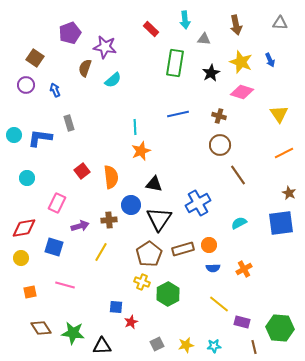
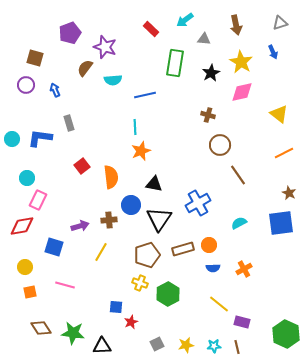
cyan arrow at (185, 20): rotated 60 degrees clockwise
gray triangle at (280, 23): rotated 21 degrees counterclockwise
purple star at (105, 47): rotated 10 degrees clockwise
brown square at (35, 58): rotated 18 degrees counterclockwise
blue arrow at (270, 60): moved 3 px right, 8 px up
yellow star at (241, 62): rotated 10 degrees clockwise
brown semicircle at (85, 68): rotated 18 degrees clockwise
cyan semicircle at (113, 80): rotated 36 degrees clockwise
pink diamond at (242, 92): rotated 30 degrees counterclockwise
blue line at (178, 114): moved 33 px left, 19 px up
yellow triangle at (279, 114): rotated 18 degrees counterclockwise
brown cross at (219, 116): moved 11 px left, 1 px up
cyan circle at (14, 135): moved 2 px left, 4 px down
red square at (82, 171): moved 5 px up
pink rectangle at (57, 203): moved 19 px left, 3 px up
red diamond at (24, 228): moved 2 px left, 2 px up
brown pentagon at (149, 254): moved 2 px left, 1 px down; rotated 15 degrees clockwise
yellow circle at (21, 258): moved 4 px right, 9 px down
yellow cross at (142, 282): moved 2 px left, 1 px down
green hexagon at (280, 328): moved 6 px right, 6 px down; rotated 20 degrees clockwise
brown line at (254, 347): moved 17 px left
